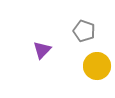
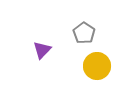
gray pentagon: moved 2 px down; rotated 15 degrees clockwise
